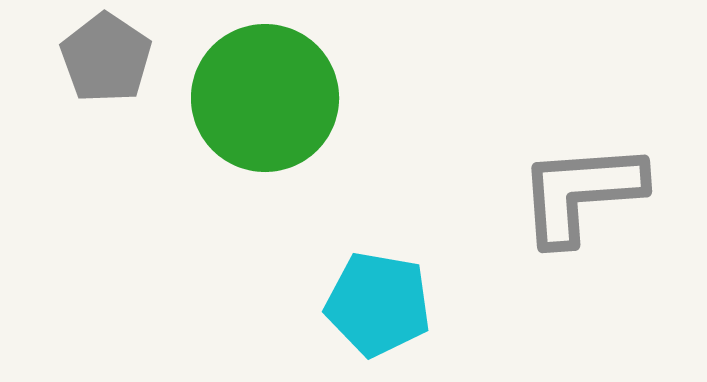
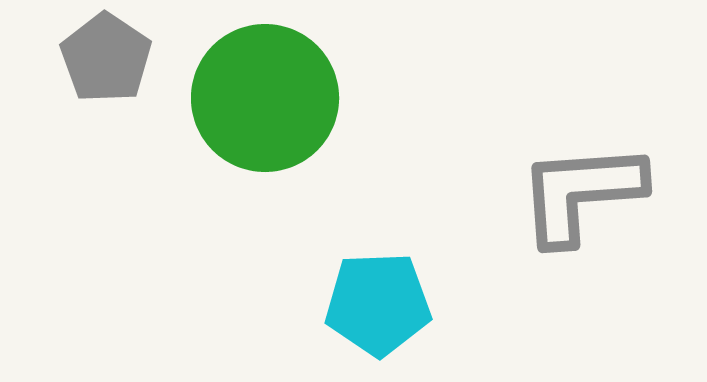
cyan pentagon: rotated 12 degrees counterclockwise
